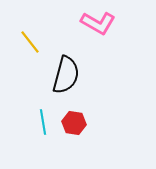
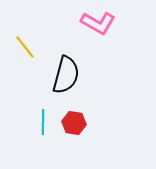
yellow line: moved 5 px left, 5 px down
cyan line: rotated 10 degrees clockwise
